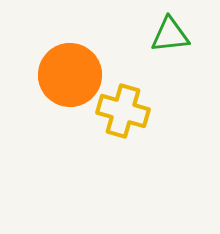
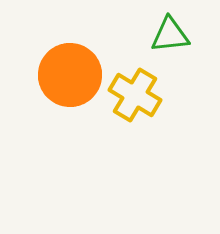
yellow cross: moved 12 px right, 16 px up; rotated 15 degrees clockwise
